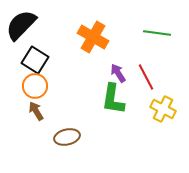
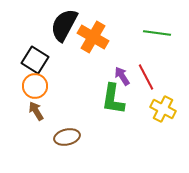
black semicircle: moved 43 px right; rotated 16 degrees counterclockwise
purple arrow: moved 4 px right, 3 px down
